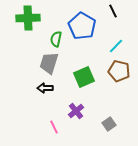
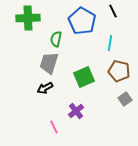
blue pentagon: moved 5 px up
cyan line: moved 6 px left, 3 px up; rotated 35 degrees counterclockwise
black arrow: rotated 28 degrees counterclockwise
gray square: moved 16 px right, 25 px up
